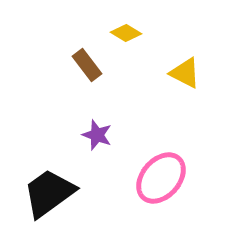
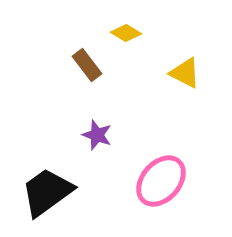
pink ellipse: moved 3 px down
black trapezoid: moved 2 px left, 1 px up
